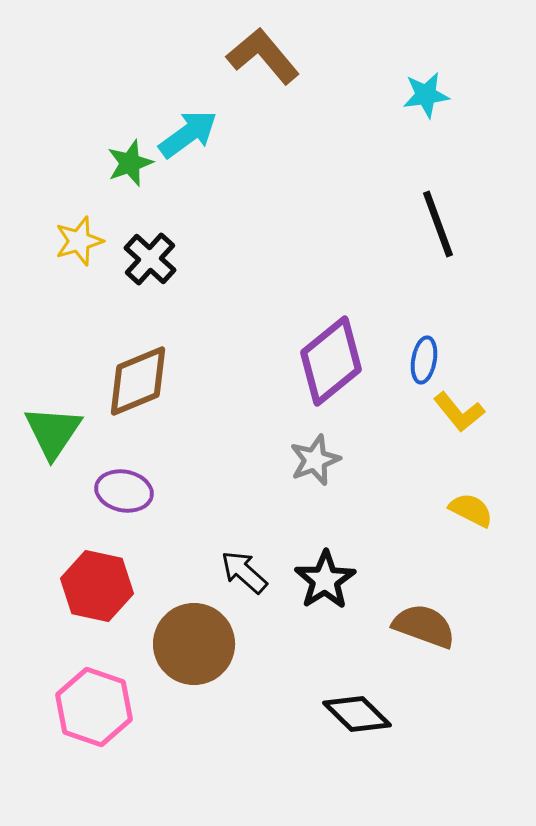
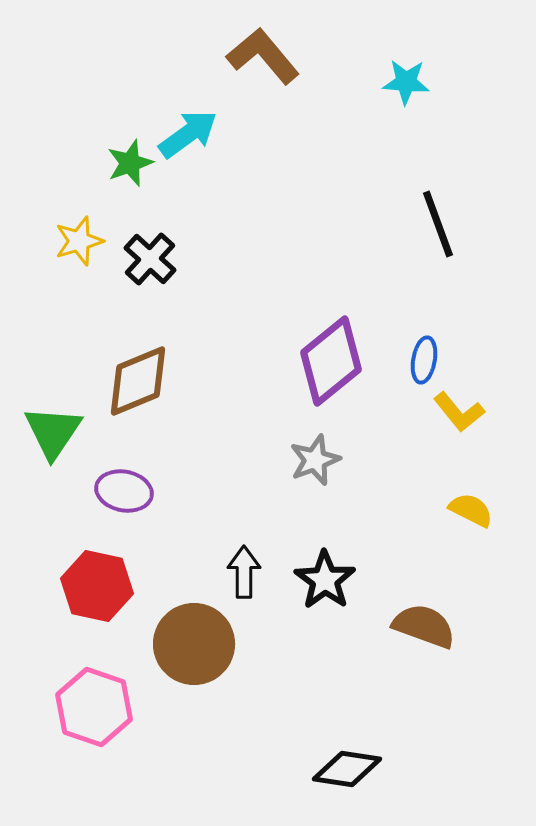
cyan star: moved 20 px left, 13 px up; rotated 12 degrees clockwise
black arrow: rotated 48 degrees clockwise
black star: rotated 4 degrees counterclockwise
black diamond: moved 10 px left, 55 px down; rotated 36 degrees counterclockwise
